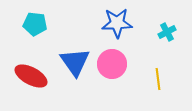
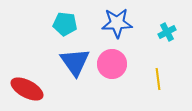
cyan pentagon: moved 30 px right
red ellipse: moved 4 px left, 13 px down
